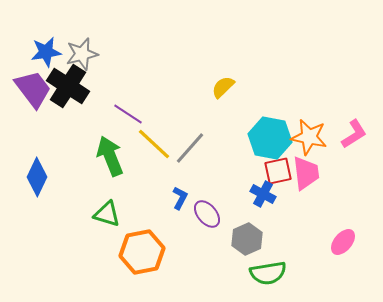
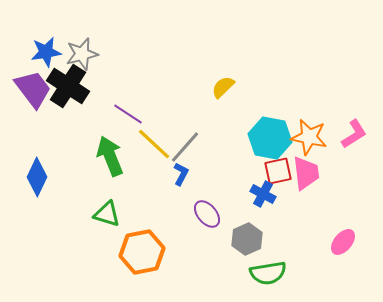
gray line: moved 5 px left, 1 px up
blue L-shape: moved 1 px right, 24 px up
